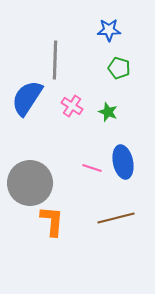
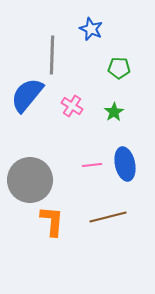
blue star: moved 18 px left, 1 px up; rotated 25 degrees clockwise
gray line: moved 3 px left, 5 px up
green pentagon: rotated 15 degrees counterclockwise
blue semicircle: moved 3 px up; rotated 6 degrees clockwise
green star: moved 6 px right; rotated 18 degrees clockwise
blue ellipse: moved 2 px right, 2 px down
pink line: moved 3 px up; rotated 24 degrees counterclockwise
gray circle: moved 3 px up
brown line: moved 8 px left, 1 px up
